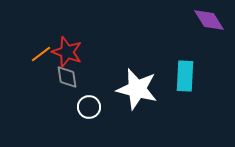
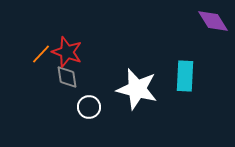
purple diamond: moved 4 px right, 1 px down
orange line: rotated 10 degrees counterclockwise
